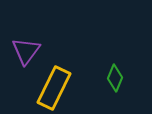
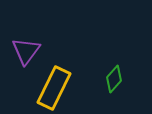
green diamond: moved 1 px left, 1 px down; rotated 20 degrees clockwise
